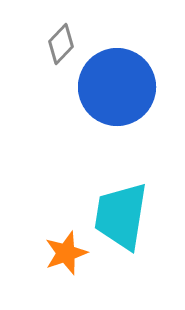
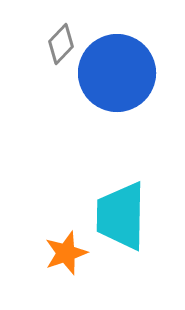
blue circle: moved 14 px up
cyan trapezoid: rotated 8 degrees counterclockwise
